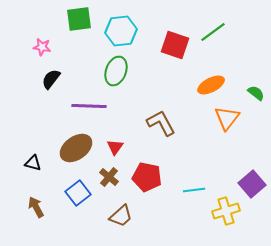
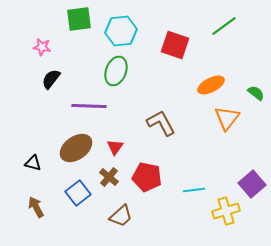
green line: moved 11 px right, 6 px up
